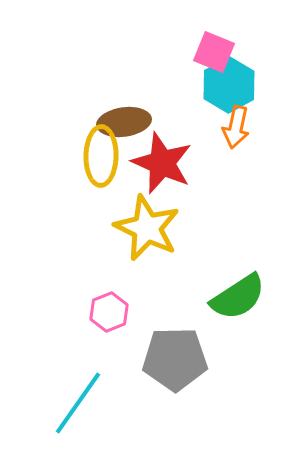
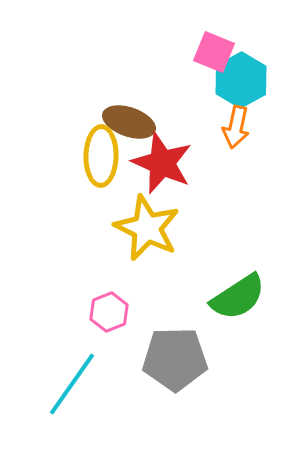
cyan hexagon: moved 12 px right, 5 px up
brown ellipse: moved 5 px right; rotated 27 degrees clockwise
cyan line: moved 6 px left, 19 px up
